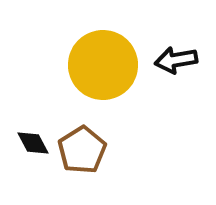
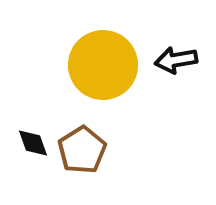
black diamond: rotated 8 degrees clockwise
